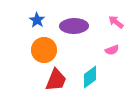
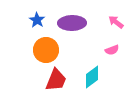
purple ellipse: moved 2 px left, 3 px up
orange circle: moved 2 px right
cyan diamond: moved 2 px right
